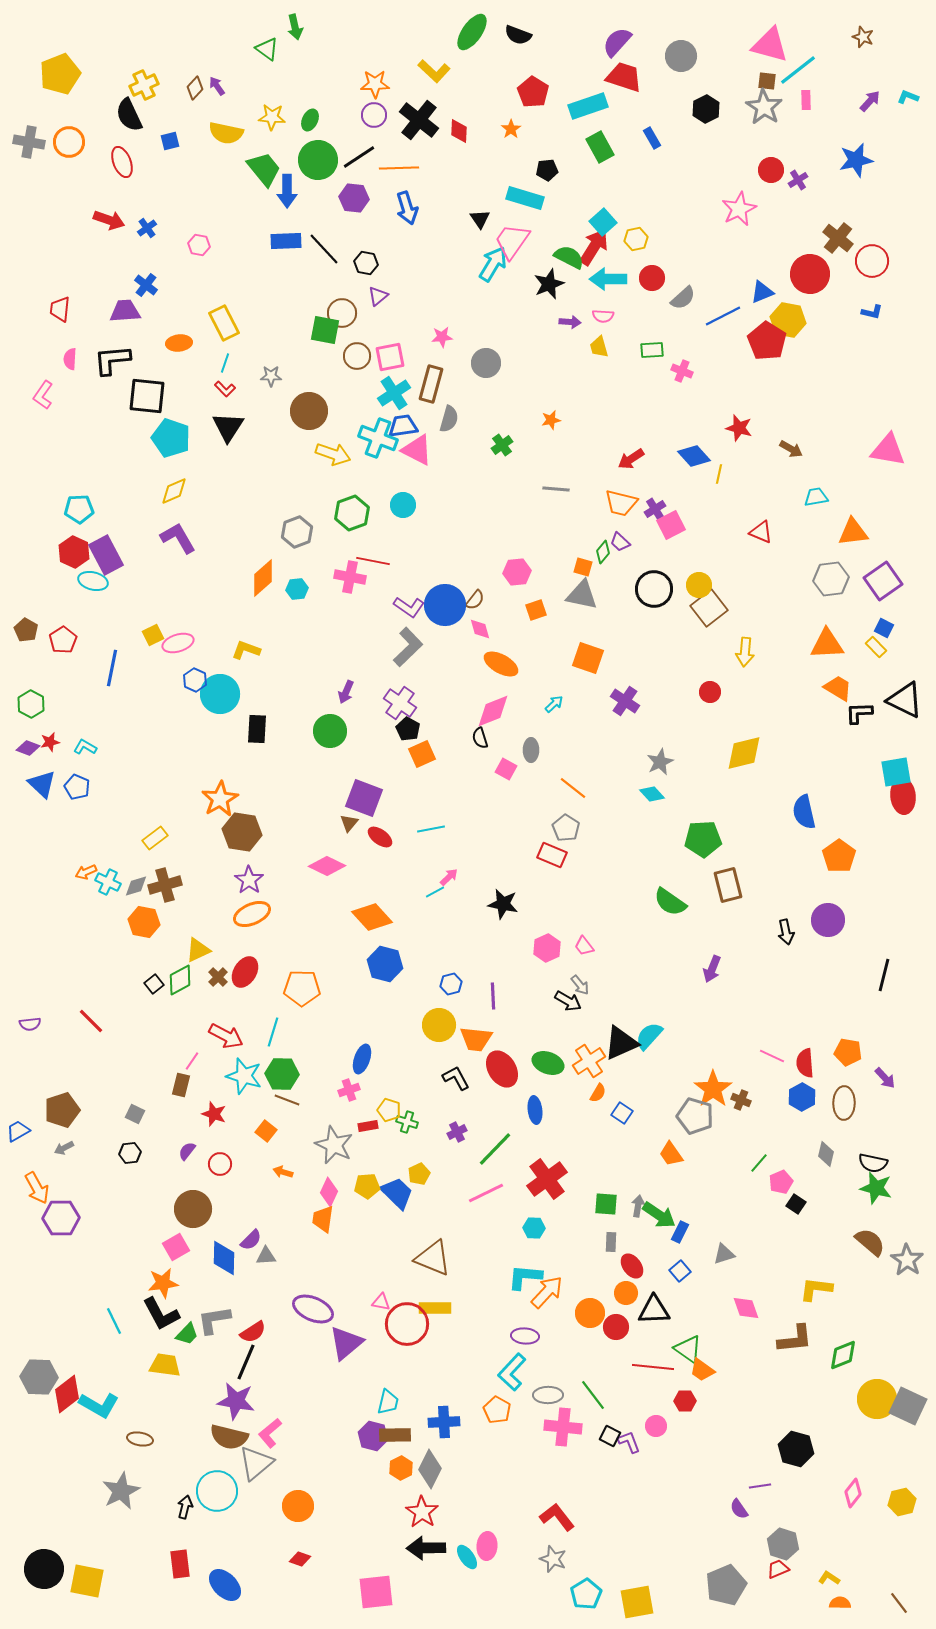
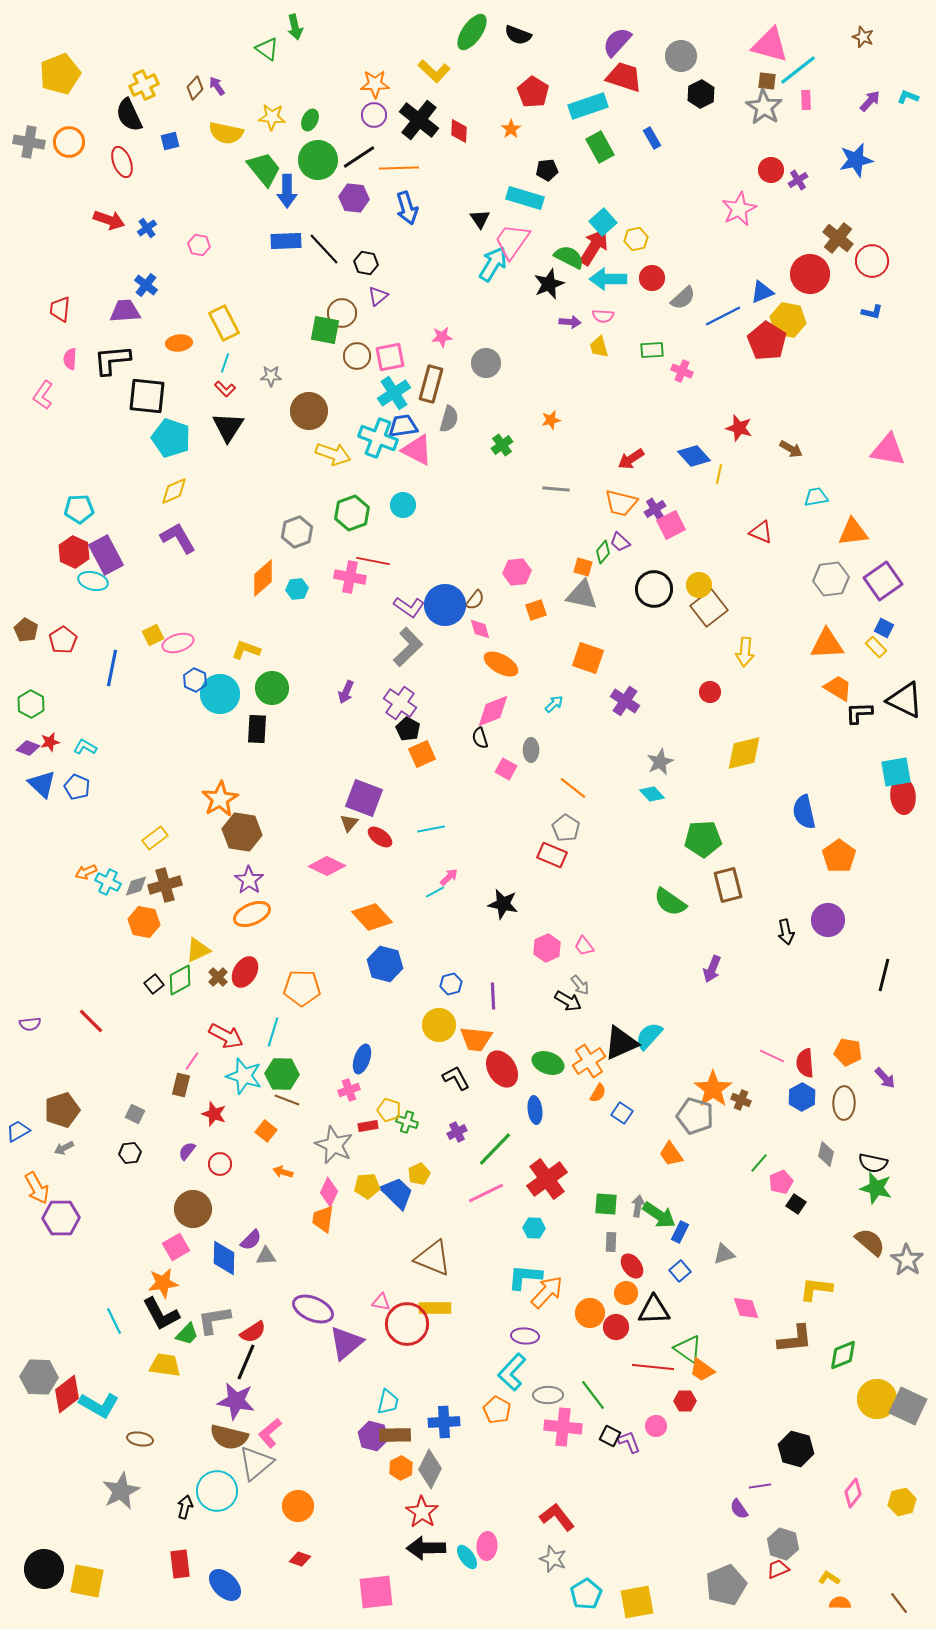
black hexagon at (706, 109): moved 5 px left, 15 px up
green circle at (330, 731): moved 58 px left, 43 px up
